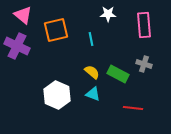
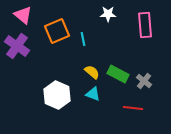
pink rectangle: moved 1 px right
orange square: moved 1 px right, 1 px down; rotated 10 degrees counterclockwise
cyan line: moved 8 px left
purple cross: rotated 10 degrees clockwise
gray cross: moved 17 px down; rotated 21 degrees clockwise
